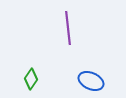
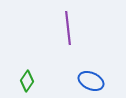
green diamond: moved 4 px left, 2 px down
